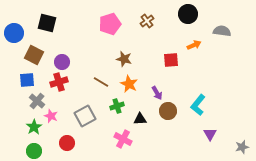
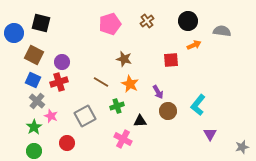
black circle: moved 7 px down
black square: moved 6 px left
blue square: moved 6 px right; rotated 28 degrees clockwise
orange star: moved 1 px right
purple arrow: moved 1 px right, 1 px up
black triangle: moved 2 px down
